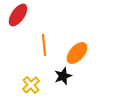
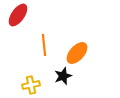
yellow cross: rotated 30 degrees clockwise
